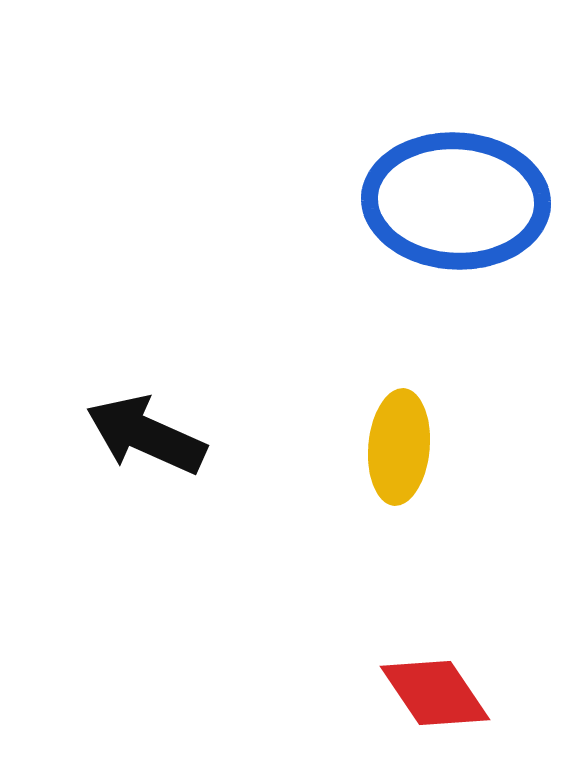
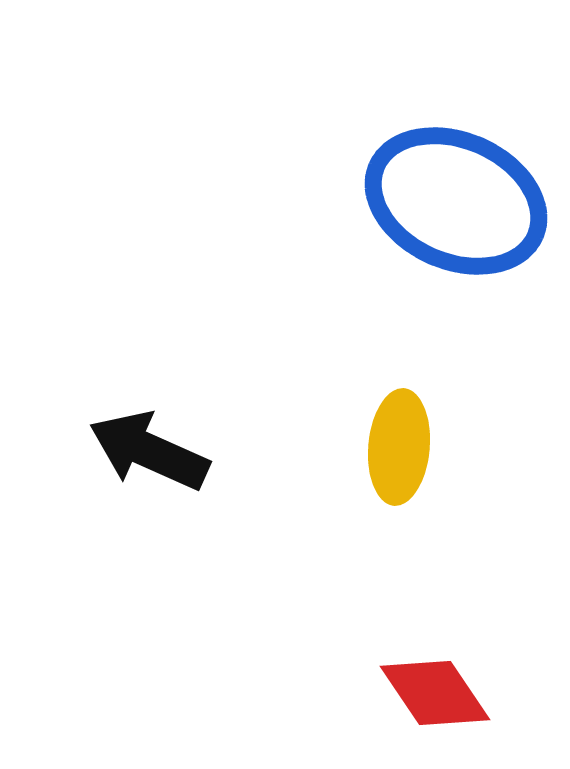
blue ellipse: rotated 21 degrees clockwise
black arrow: moved 3 px right, 16 px down
